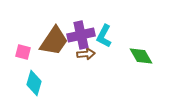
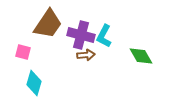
purple cross: rotated 28 degrees clockwise
brown trapezoid: moved 6 px left, 17 px up
brown arrow: moved 1 px down
